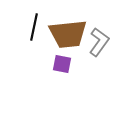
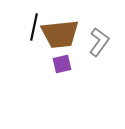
brown trapezoid: moved 8 px left
purple square: rotated 24 degrees counterclockwise
